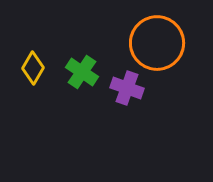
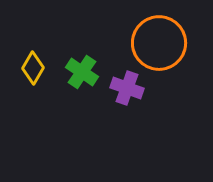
orange circle: moved 2 px right
